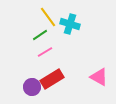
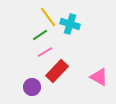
red rectangle: moved 5 px right, 8 px up; rotated 15 degrees counterclockwise
